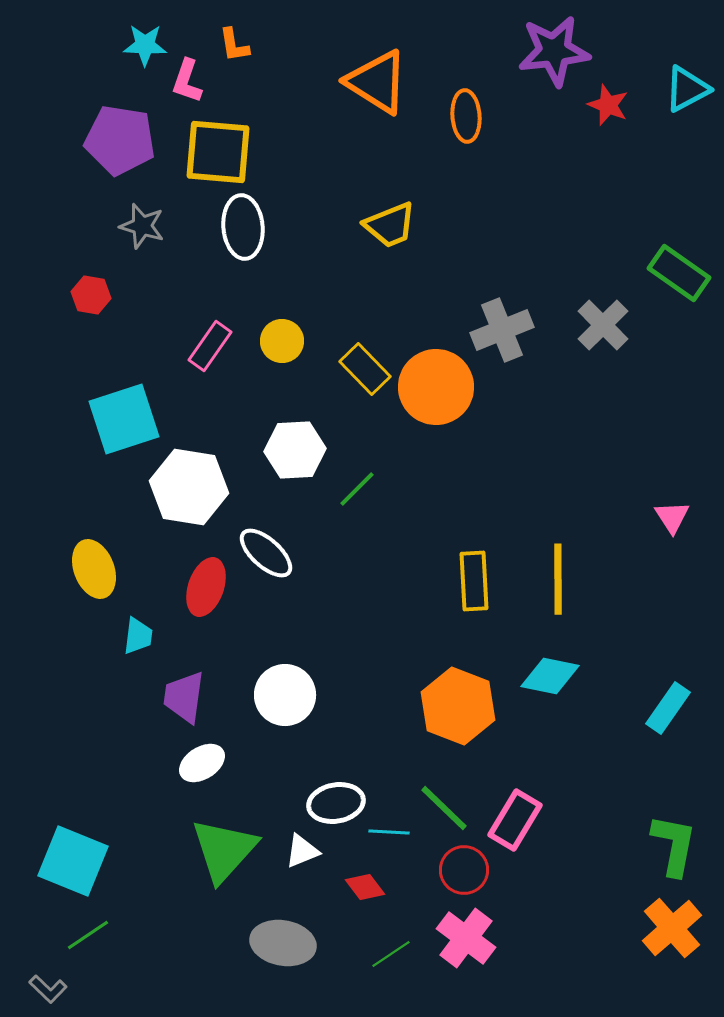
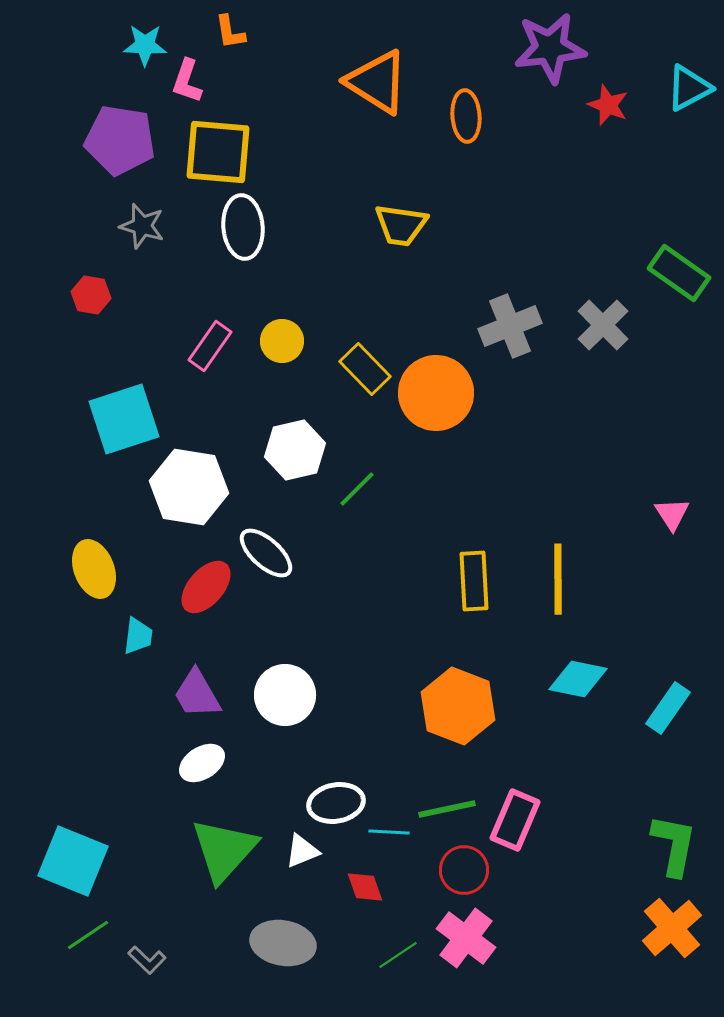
orange L-shape at (234, 45): moved 4 px left, 13 px up
purple star at (554, 51): moved 4 px left, 3 px up
cyan triangle at (687, 89): moved 2 px right, 1 px up
yellow trapezoid at (390, 225): moved 11 px right; rotated 30 degrees clockwise
gray cross at (502, 330): moved 8 px right, 4 px up
orange circle at (436, 387): moved 6 px down
white hexagon at (295, 450): rotated 10 degrees counterclockwise
pink triangle at (672, 517): moved 3 px up
red ellipse at (206, 587): rotated 22 degrees clockwise
cyan diamond at (550, 676): moved 28 px right, 3 px down
purple trapezoid at (184, 697): moved 13 px right, 3 px up; rotated 38 degrees counterclockwise
green line at (444, 808): moved 3 px right, 1 px down; rotated 56 degrees counterclockwise
pink rectangle at (515, 820): rotated 8 degrees counterclockwise
red diamond at (365, 887): rotated 18 degrees clockwise
green line at (391, 954): moved 7 px right, 1 px down
gray L-shape at (48, 989): moved 99 px right, 29 px up
